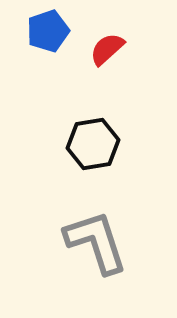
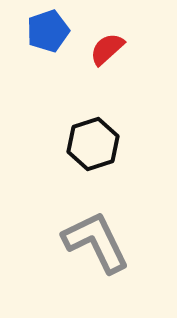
black hexagon: rotated 9 degrees counterclockwise
gray L-shape: rotated 8 degrees counterclockwise
